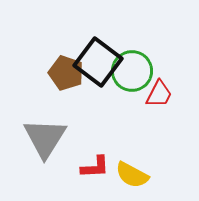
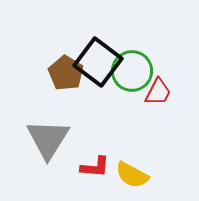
brown pentagon: rotated 12 degrees clockwise
red trapezoid: moved 1 px left, 2 px up
gray triangle: moved 3 px right, 1 px down
red L-shape: rotated 8 degrees clockwise
